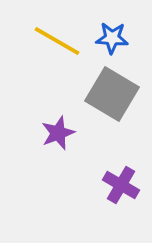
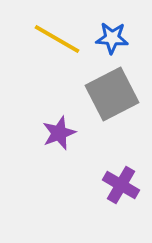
yellow line: moved 2 px up
gray square: rotated 32 degrees clockwise
purple star: moved 1 px right
